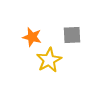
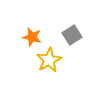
gray square: rotated 30 degrees counterclockwise
